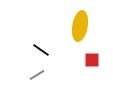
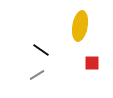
red square: moved 3 px down
